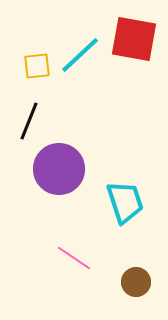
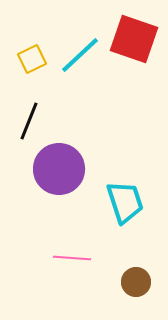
red square: rotated 9 degrees clockwise
yellow square: moved 5 px left, 7 px up; rotated 20 degrees counterclockwise
pink line: moved 2 px left; rotated 30 degrees counterclockwise
